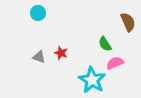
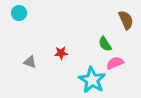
cyan circle: moved 19 px left
brown semicircle: moved 2 px left, 2 px up
red star: rotated 24 degrees counterclockwise
gray triangle: moved 9 px left, 5 px down
